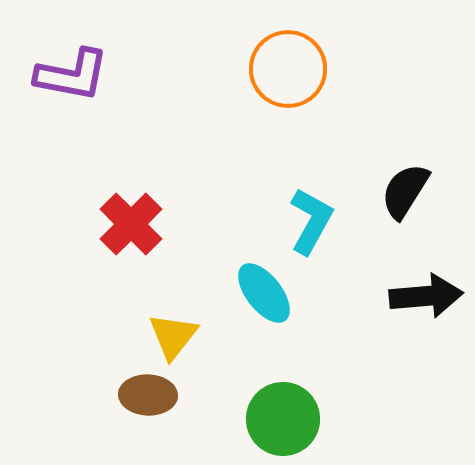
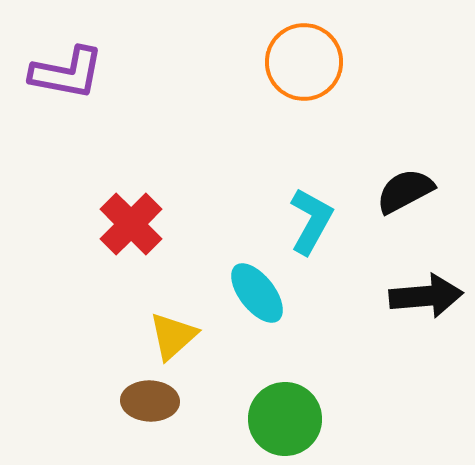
orange circle: moved 16 px right, 7 px up
purple L-shape: moved 5 px left, 2 px up
black semicircle: rotated 30 degrees clockwise
cyan ellipse: moved 7 px left
yellow triangle: rotated 10 degrees clockwise
brown ellipse: moved 2 px right, 6 px down
green circle: moved 2 px right
